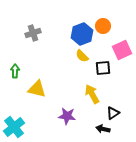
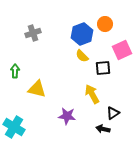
orange circle: moved 2 px right, 2 px up
cyan cross: rotated 20 degrees counterclockwise
